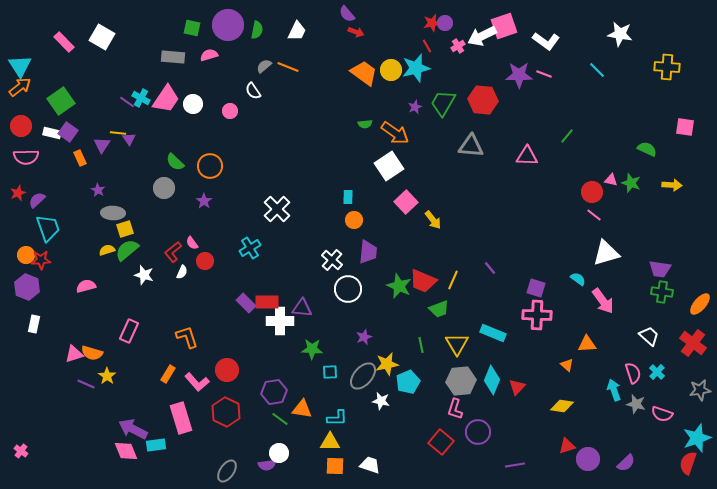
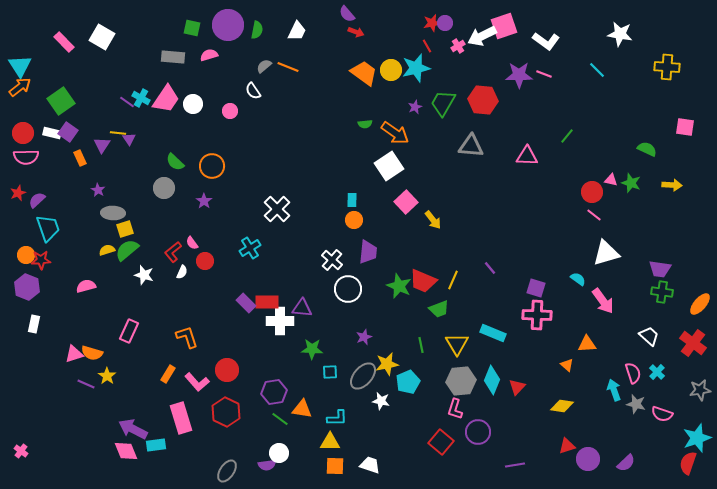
red circle at (21, 126): moved 2 px right, 7 px down
orange circle at (210, 166): moved 2 px right
cyan rectangle at (348, 197): moved 4 px right, 3 px down
